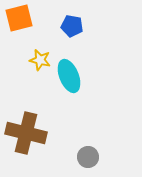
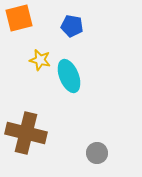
gray circle: moved 9 px right, 4 px up
